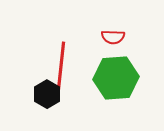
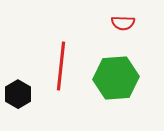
red semicircle: moved 10 px right, 14 px up
black hexagon: moved 29 px left
